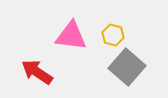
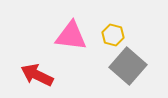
gray square: moved 1 px right, 1 px up
red arrow: moved 3 px down; rotated 8 degrees counterclockwise
